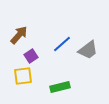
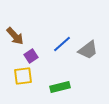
brown arrow: moved 4 px left, 1 px down; rotated 96 degrees clockwise
